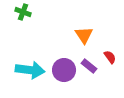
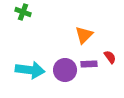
orange triangle: rotated 18 degrees clockwise
purple rectangle: moved 2 px up; rotated 42 degrees counterclockwise
purple circle: moved 1 px right
